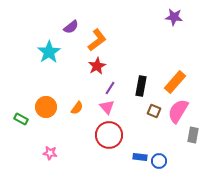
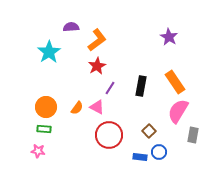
purple star: moved 5 px left, 20 px down; rotated 24 degrees clockwise
purple semicircle: rotated 147 degrees counterclockwise
orange rectangle: rotated 75 degrees counterclockwise
pink triangle: moved 10 px left; rotated 21 degrees counterclockwise
brown square: moved 5 px left, 20 px down; rotated 24 degrees clockwise
green rectangle: moved 23 px right, 10 px down; rotated 24 degrees counterclockwise
pink star: moved 12 px left, 2 px up
blue circle: moved 9 px up
